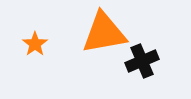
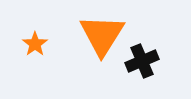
orange triangle: moved 2 px left, 2 px down; rotated 48 degrees counterclockwise
